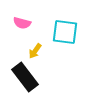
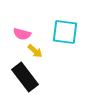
pink semicircle: moved 11 px down
yellow arrow: rotated 84 degrees counterclockwise
